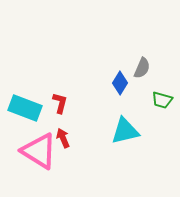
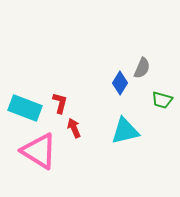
red arrow: moved 11 px right, 10 px up
